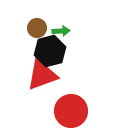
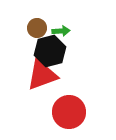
red circle: moved 2 px left, 1 px down
